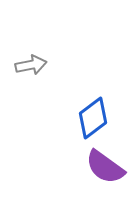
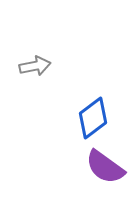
gray arrow: moved 4 px right, 1 px down
